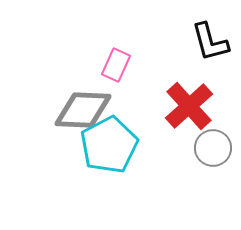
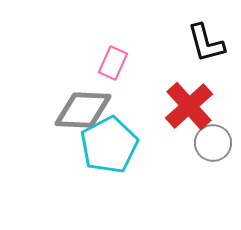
black L-shape: moved 4 px left, 1 px down
pink rectangle: moved 3 px left, 2 px up
gray circle: moved 5 px up
